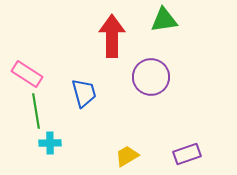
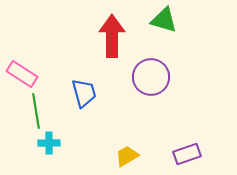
green triangle: rotated 24 degrees clockwise
pink rectangle: moved 5 px left
cyan cross: moved 1 px left
